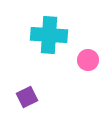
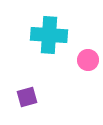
purple square: rotated 10 degrees clockwise
